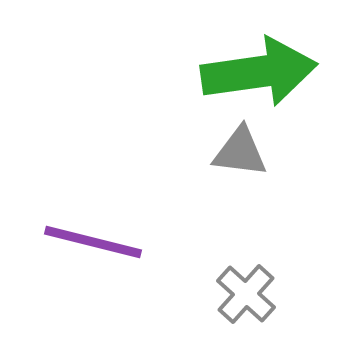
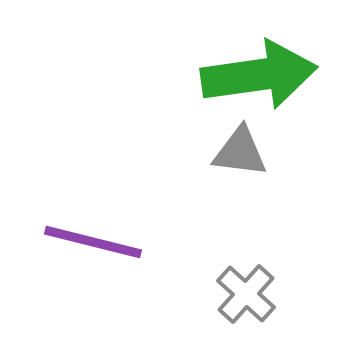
green arrow: moved 3 px down
